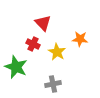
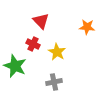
red triangle: moved 2 px left, 2 px up
orange star: moved 7 px right, 12 px up
green star: moved 1 px left, 1 px up
gray cross: moved 1 px right, 2 px up
